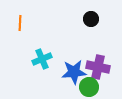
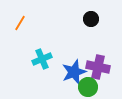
orange line: rotated 28 degrees clockwise
blue star: rotated 15 degrees counterclockwise
green circle: moved 1 px left
